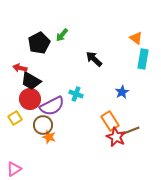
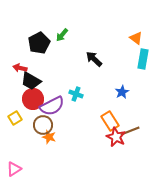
red circle: moved 3 px right
